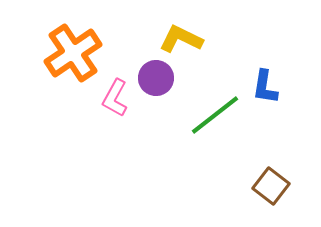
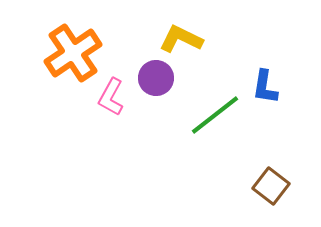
pink L-shape: moved 4 px left, 1 px up
